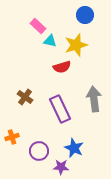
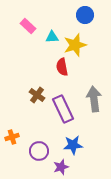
pink rectangle: moved 10 px left
cyan triangle: moved 2 px right, 4 px up; rotated 16 degrees counterclockwise
yellow star: moved 1 px left
red semicircle: rotated 96 degrees clockwise
brown cross: moved 12 px right, 2 px up
purple rectangle: moved 3 px right
blue star: moved 1 px left, 3 px up; rotated 30 degrees counterclockwise
purple star: rotated 21 degrees counterclockwise
